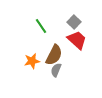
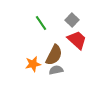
gray square: moved 2 px left, 2 px up
green line: moved 3 px up
orange star: moved 1 px right, 3 px down
gray semicircle: rotated 56 degrees clockwise
